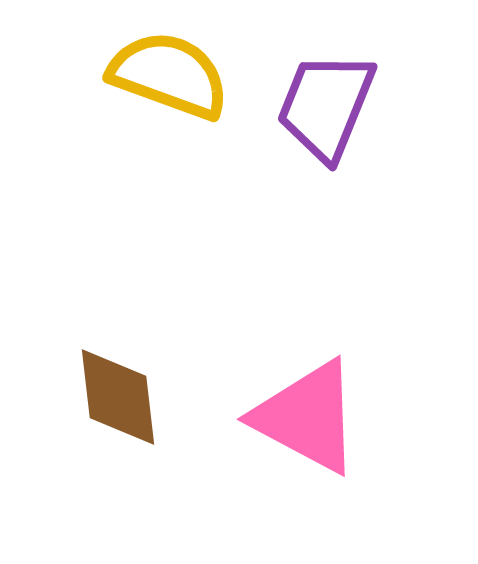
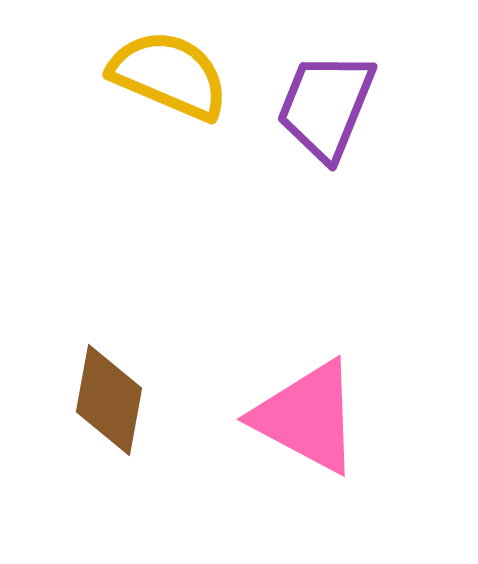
yellow semicircle: rotated 3 degrees clockwise
brown diamond: moved 9 px left, 3 px down; rotated 17 degrees clockwise
